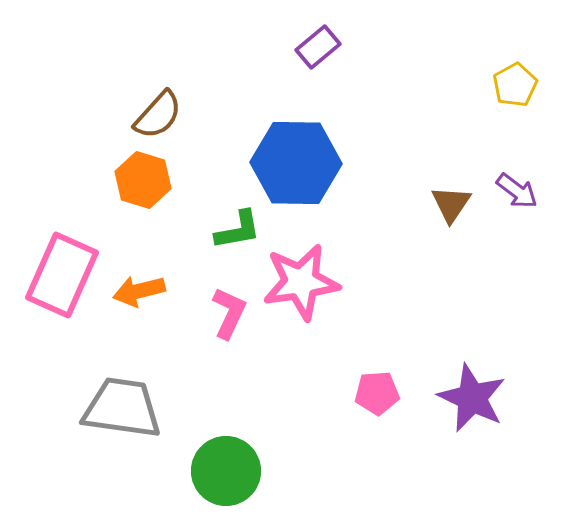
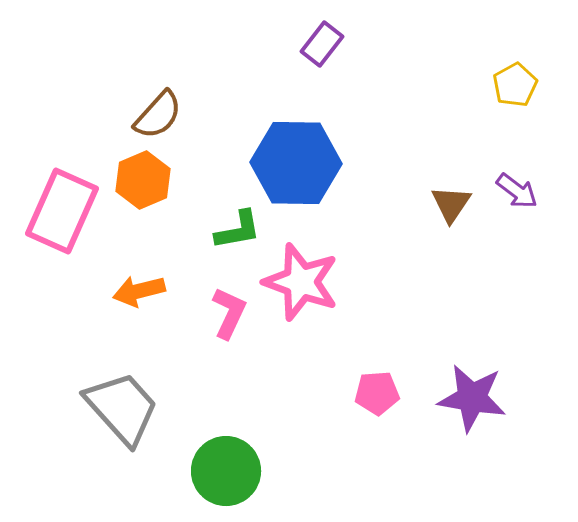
purple rectangle: moved 4 px right, 3 px up; rotated 12 degrees counterclockwise
orange hexagon: rotated 20 degrees clockwise
pink rectangle: moved 64 px up
pink star: rotated 28 degrees clockwise
purple star: rotated 16 degrees counterclockwise
gray trapezoid: rotated 40 degrees clockwise
